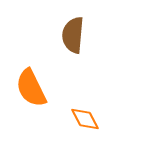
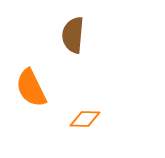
orange diamond: rotated 60 degrees counterclockwise
